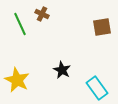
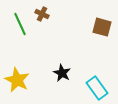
brown square: rotated 24 degrees clockwise
black star: moved 3 px down
